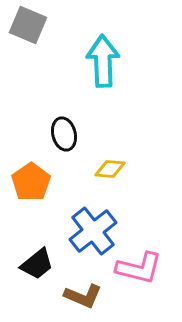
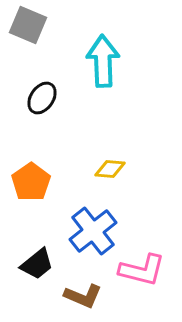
black ellipse: moved 22 px left, 36 px up; rotated 48 degrees clockwise
pink L-shape: moved 3 px right, 2 px down
